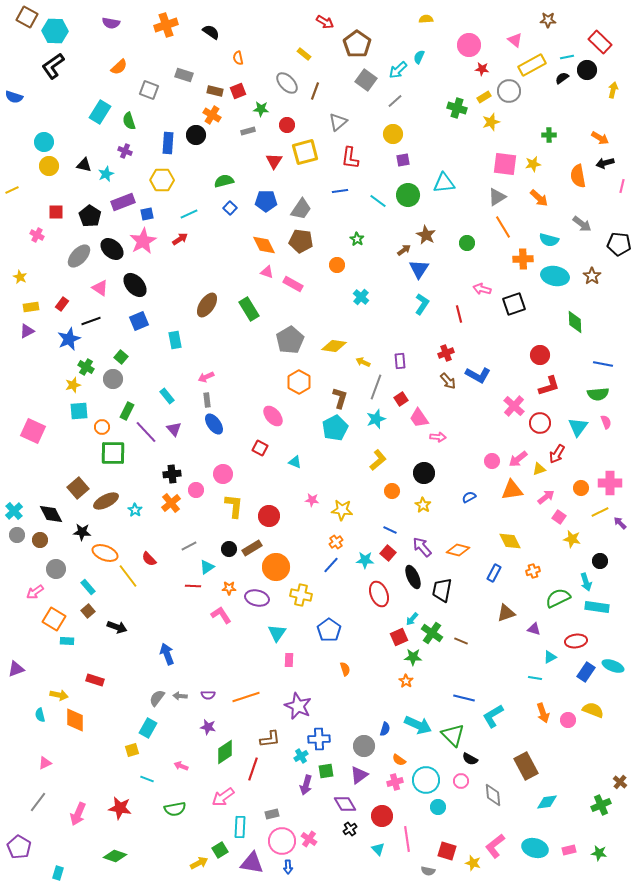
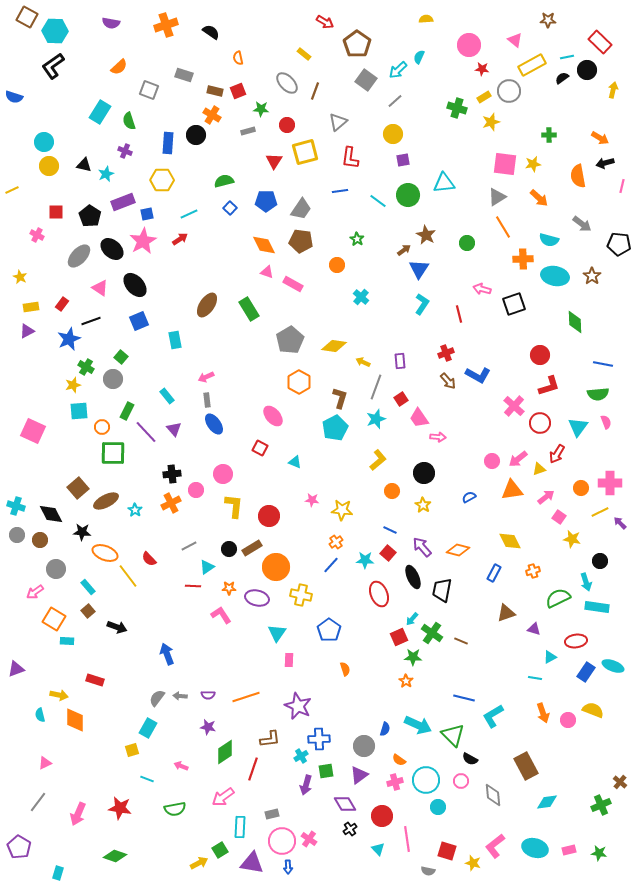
orange cross at (171, 503): rotated 12 degrees clockwise
cyan cross at (14, 511): moved 2 px right, 5 px up; rotated 30 degrees counterclockwise
